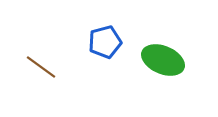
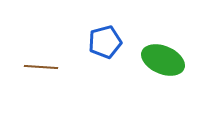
brown line: rotated 32 degrees counterclockwise
